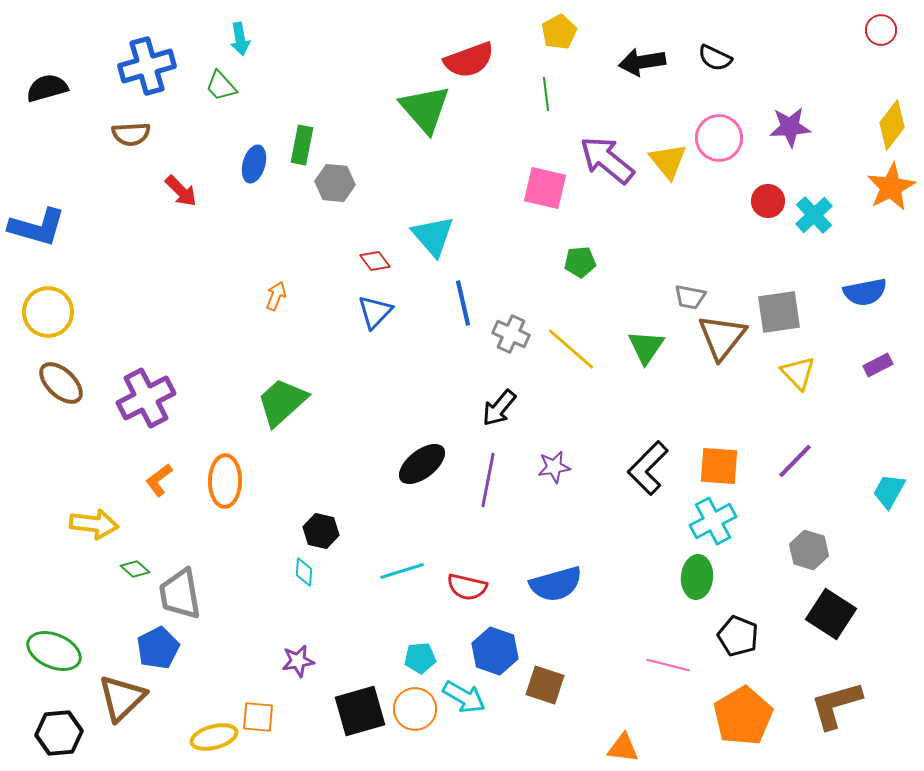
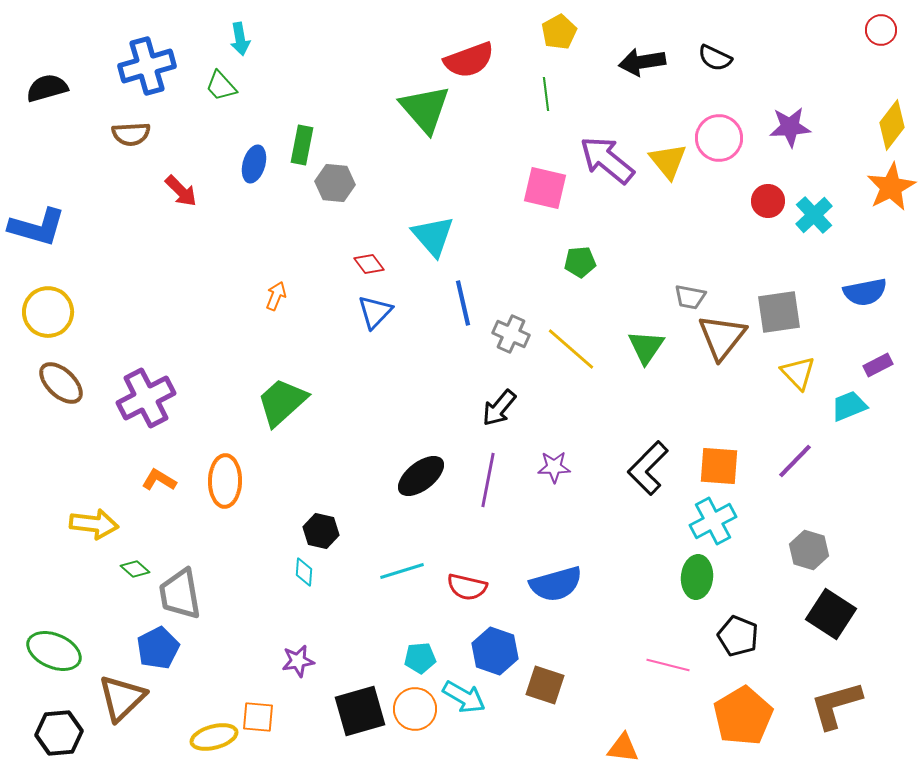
red diamond at (375, 261): moved 6 px left, 3 px down
black ellipse at (422, 464): moved 1 px left, 12 px down
purple star at (554, 467): rotated 8 degrees clockwise
orange L-shape at (159, 480): rotated 68 degrees clockwise
cyan trapezoid at (889, 491): moved 40 px left, 85 px up; rotated 39 degrees clockwise
